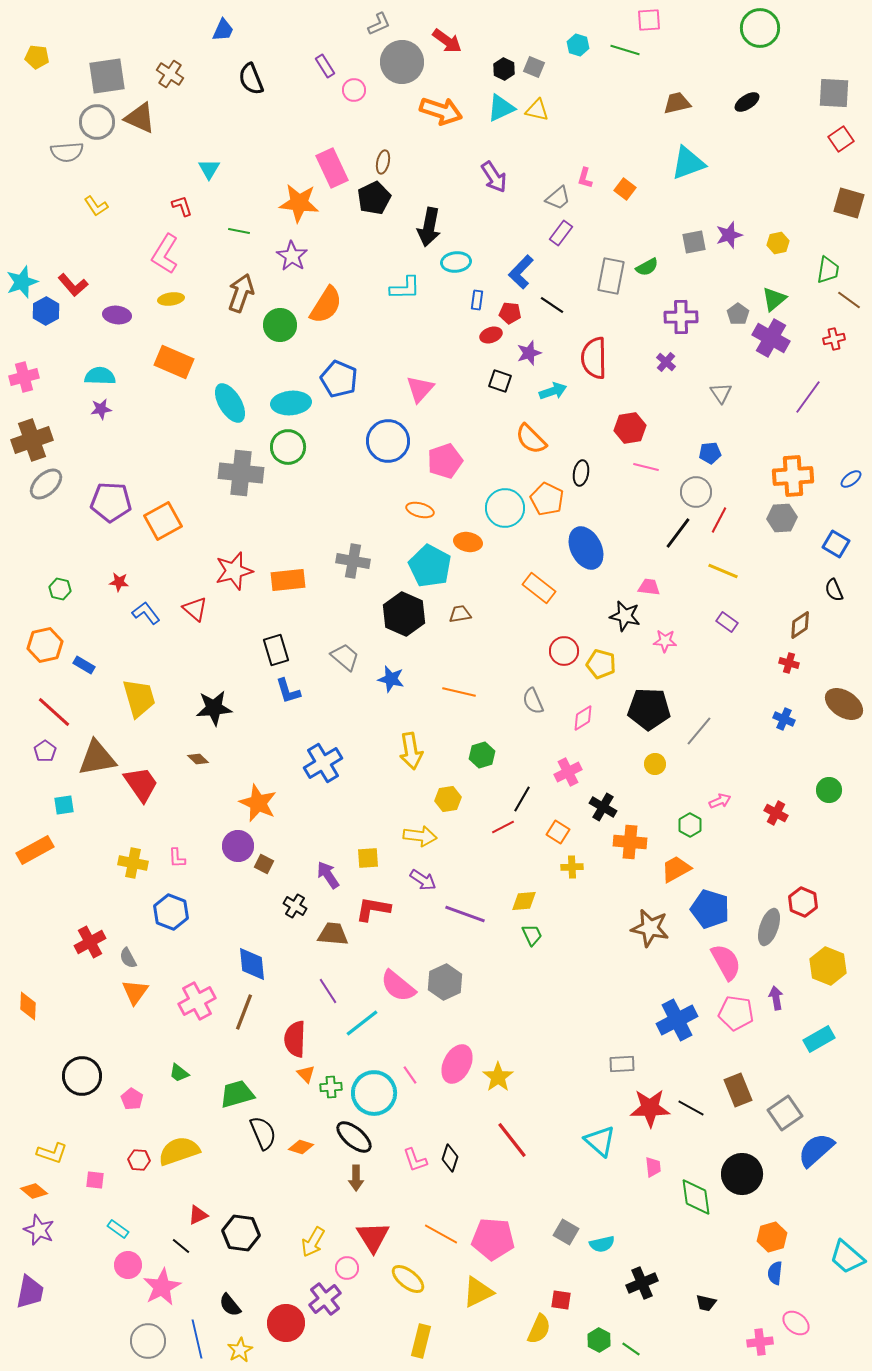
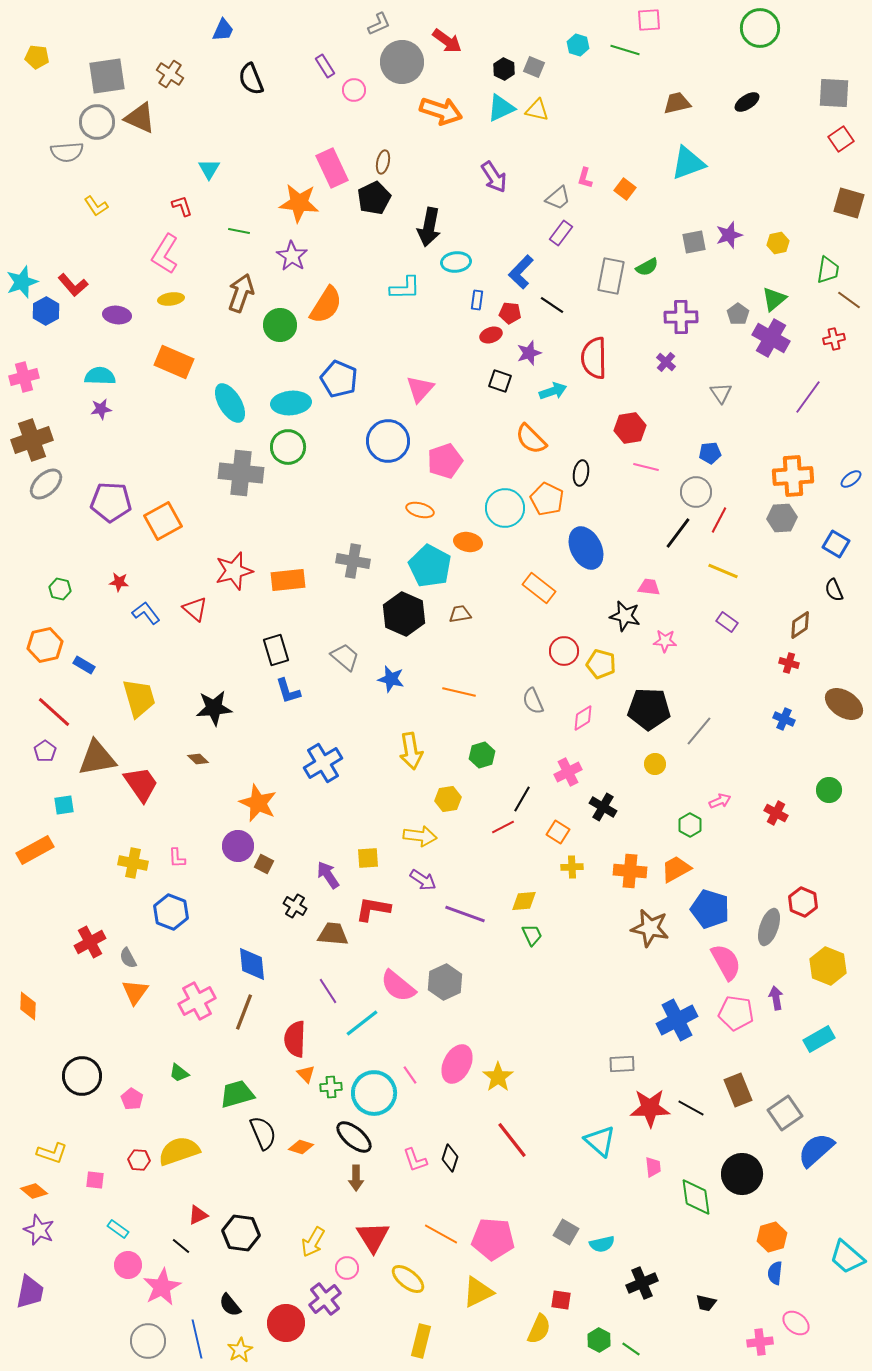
orange cross at (630, 842): moved 29 px down
